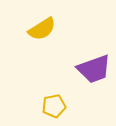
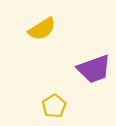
yellow pentagon: rotated 20 degrees counterclockwise
